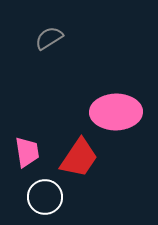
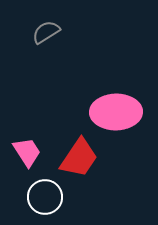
gray semicircle: moved 3 px left, 6 px up
pink trapezoid: rotated 24 degrees counterclockwise
